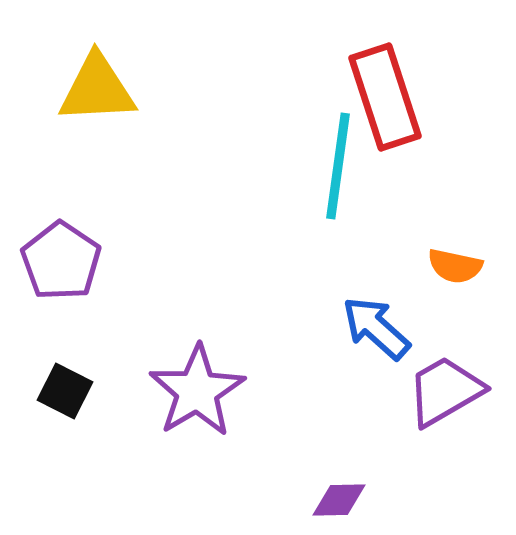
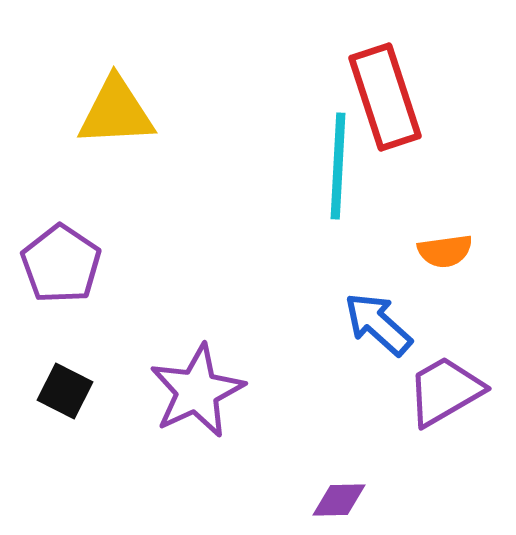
yellow triangle: moved 19 px right, 23 px down
cyan line: rotated 5 degrees counterclockwise
purple pentagon: moved 3 px down
orange semicircle: moved 10 px left, 15 px up; rotated 20 degrees counterclockwise
blue arrow: moved 2 px right, 4 px up
purple star: rotated 6 degrees clockwise
